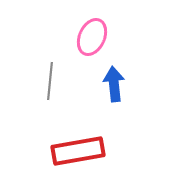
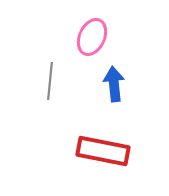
red rectangle: moved 25 px right; rotated 21 degrees clockwise
